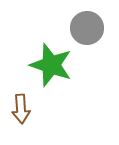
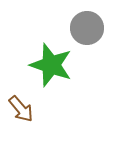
brown arrow: rotated 36 degrees counterclockwise
